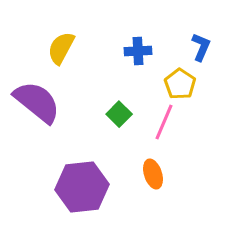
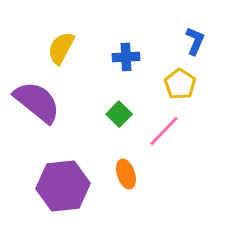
blue L-shape: moved 6 px left, 6 px up
blue cross: moved 12 px left, 6 px down
pink line: moved 9 px down; rotated 21 degrees clockwise
orange ellipse: moved 27 px left
purple hexagon: moved 19 px left, 1 px up
